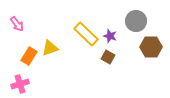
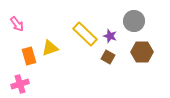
gray circle: moved 2 px left
yellow rectangle: moved 1 px left
brown hexagon: moved 9 px left, 5 px down
orange rectangle: rotated 48 degrees counterclockwise
